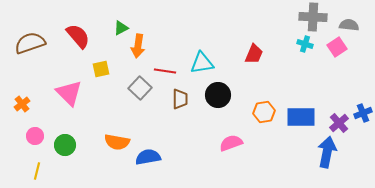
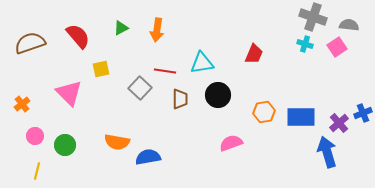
gray cross: rotated 16 degrees clockwise
orange arrow: moved 19 px right, 16 px up
blue arrow: rotated 28 degrees counterclockwise
